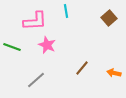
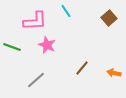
cyan line: rotated 24 degrees counterclockwise
